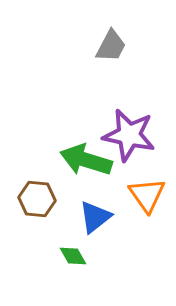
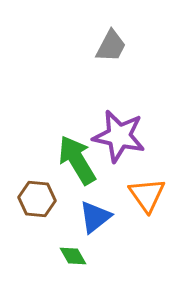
purple star: moved 10 px left, 1 px down
green arrow: moved 9 px left; rotated 42 degrees clockwise
